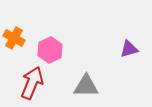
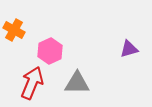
orange cross: moved 8 px up
pink hexagon: moved 1 px down
gray triangle: moved 9 px left, 3 px up
